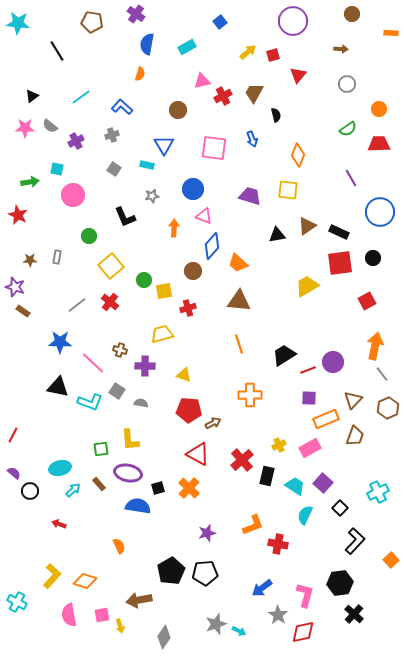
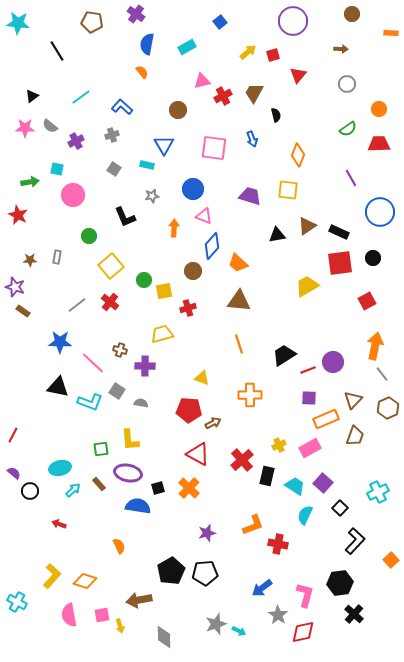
orange semicircle at (140, 74): moved 2 px right, 2 px up; rotated 56 degrees counterclockwise
yellow triangle at (184, 375): moved 18 px right, 3 px down
gray diamond at (164, 637): rotated 35 degrees counterclockwise
